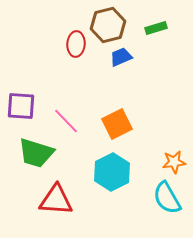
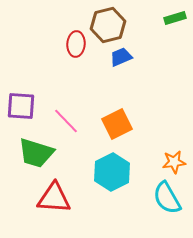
green rectangle: moved 19 px right, 10 px up
red triangle: moved 2 px left, 2 px up
